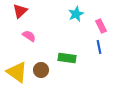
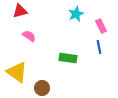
red triangle: rotated 28 degrees clockwise
green rectangle: moved 1 px right
brown circle: moved 1 px right, 18 px down
